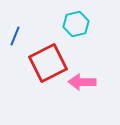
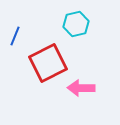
pink arrow: moved 1 px left, 6 px down
